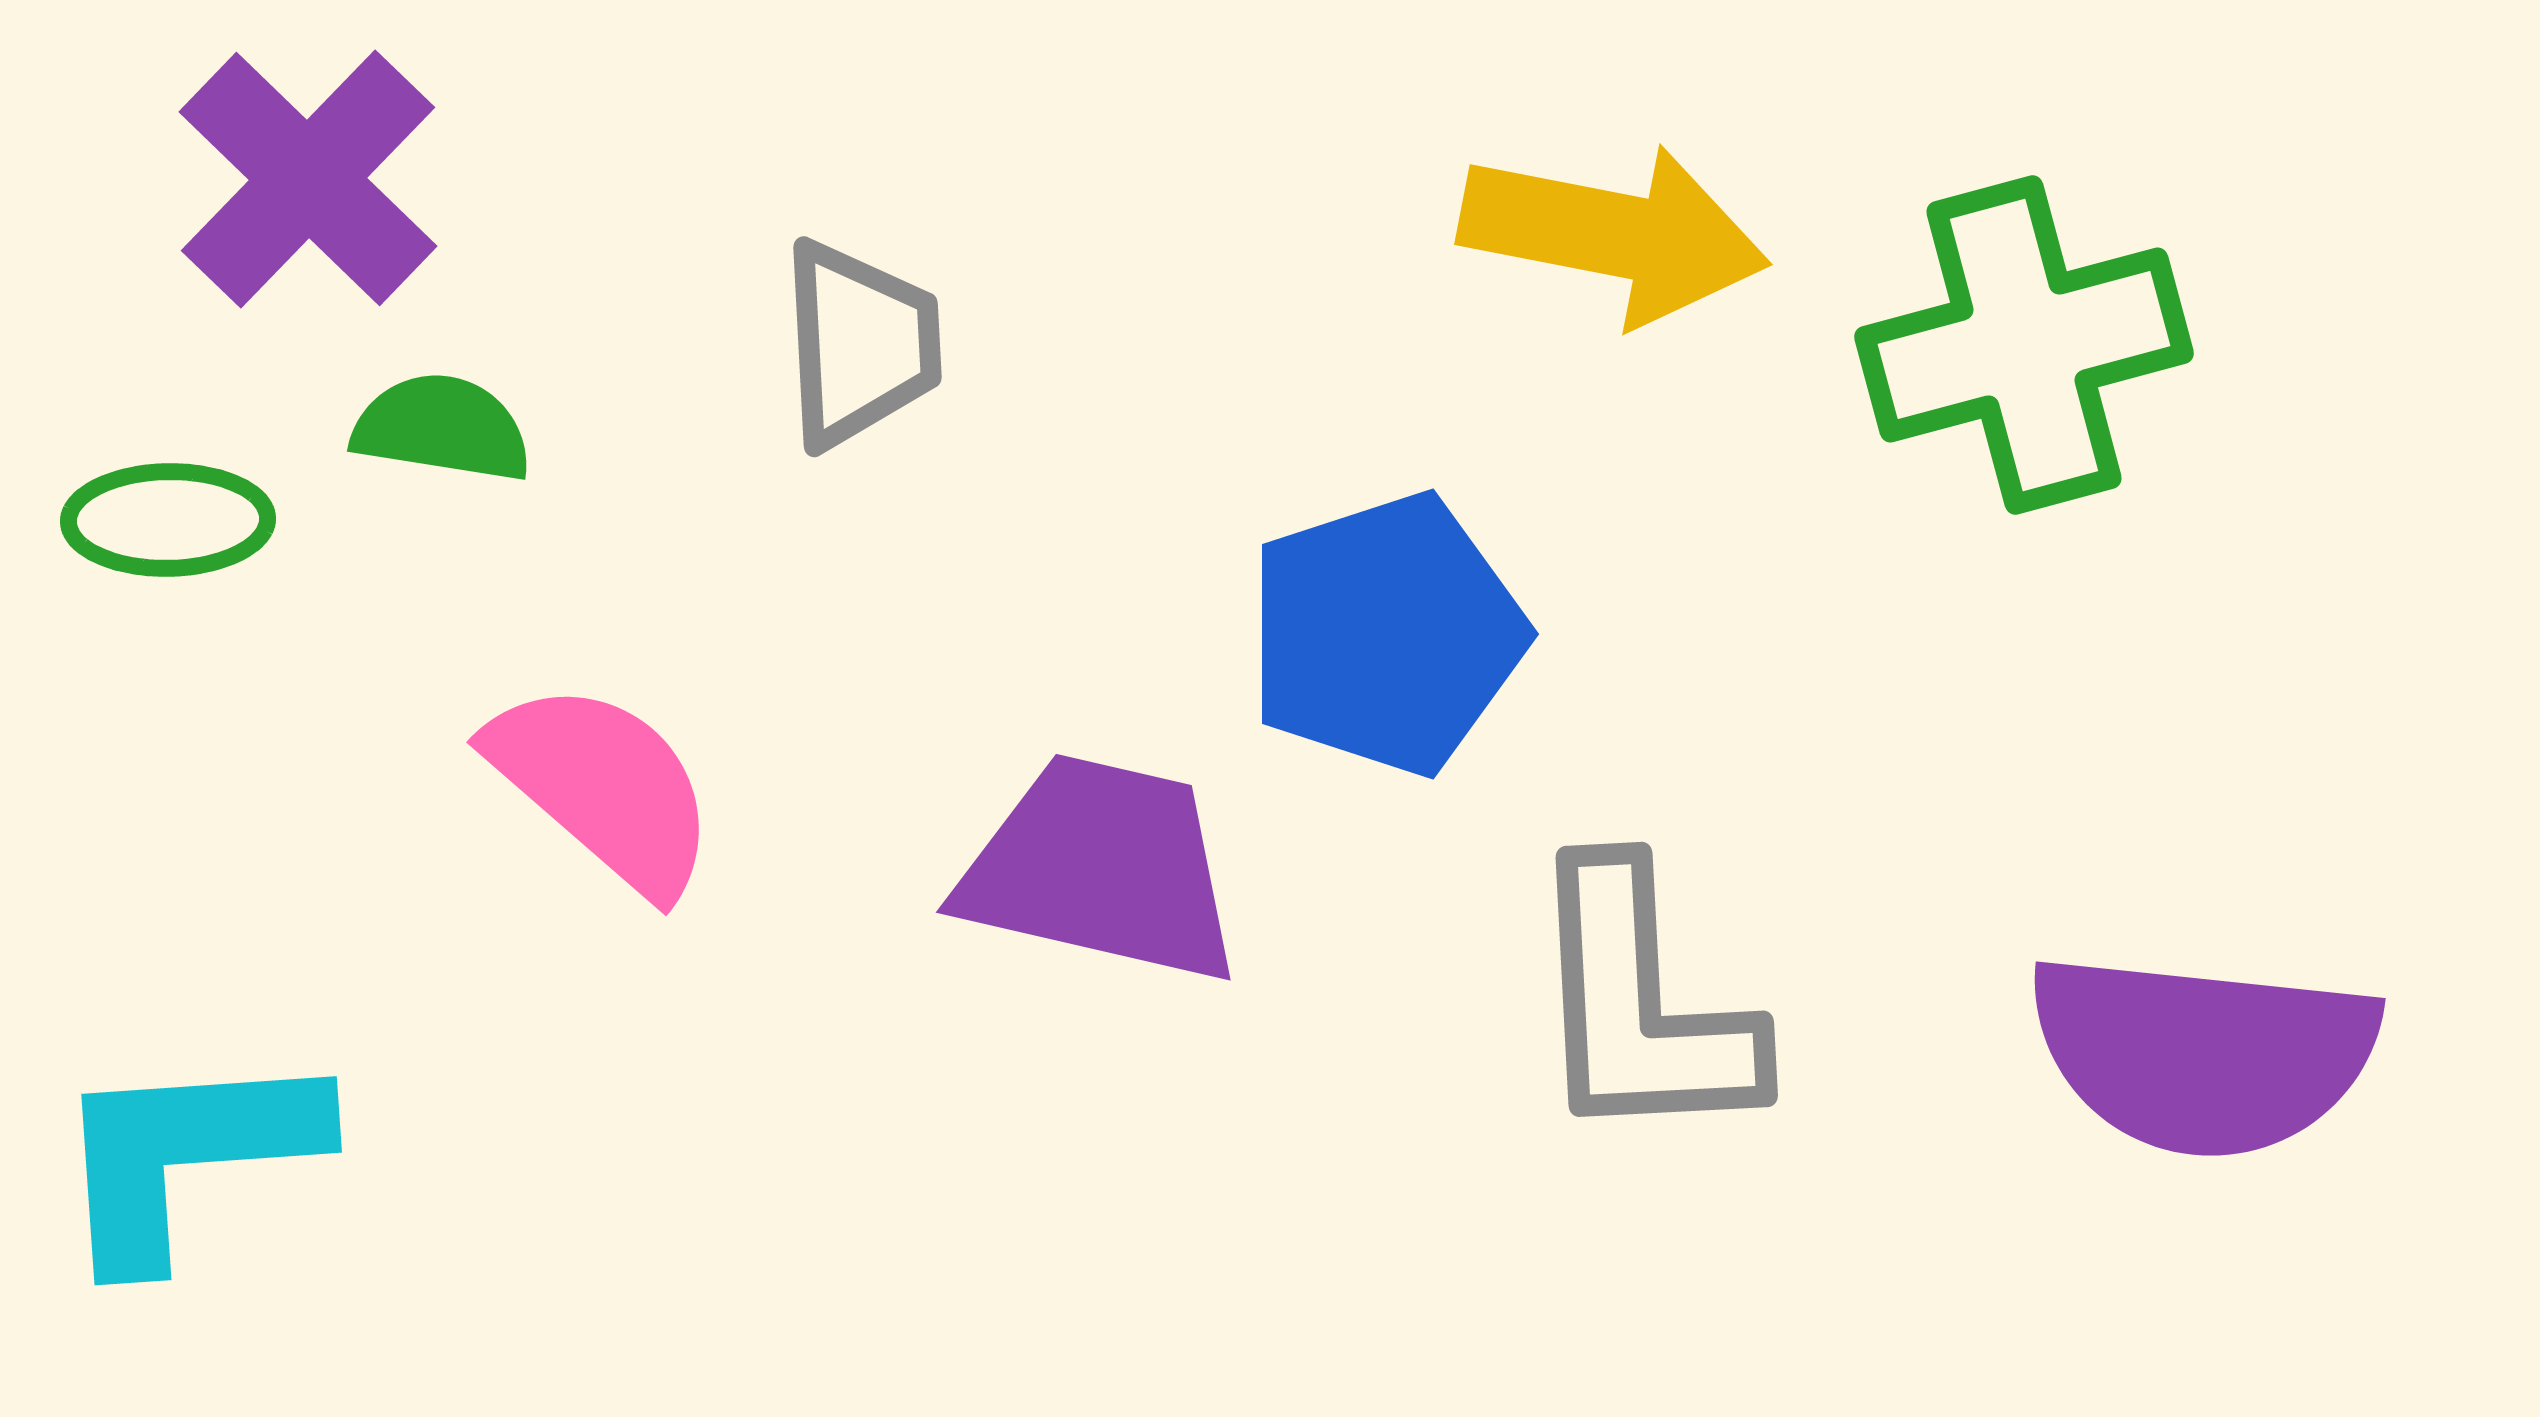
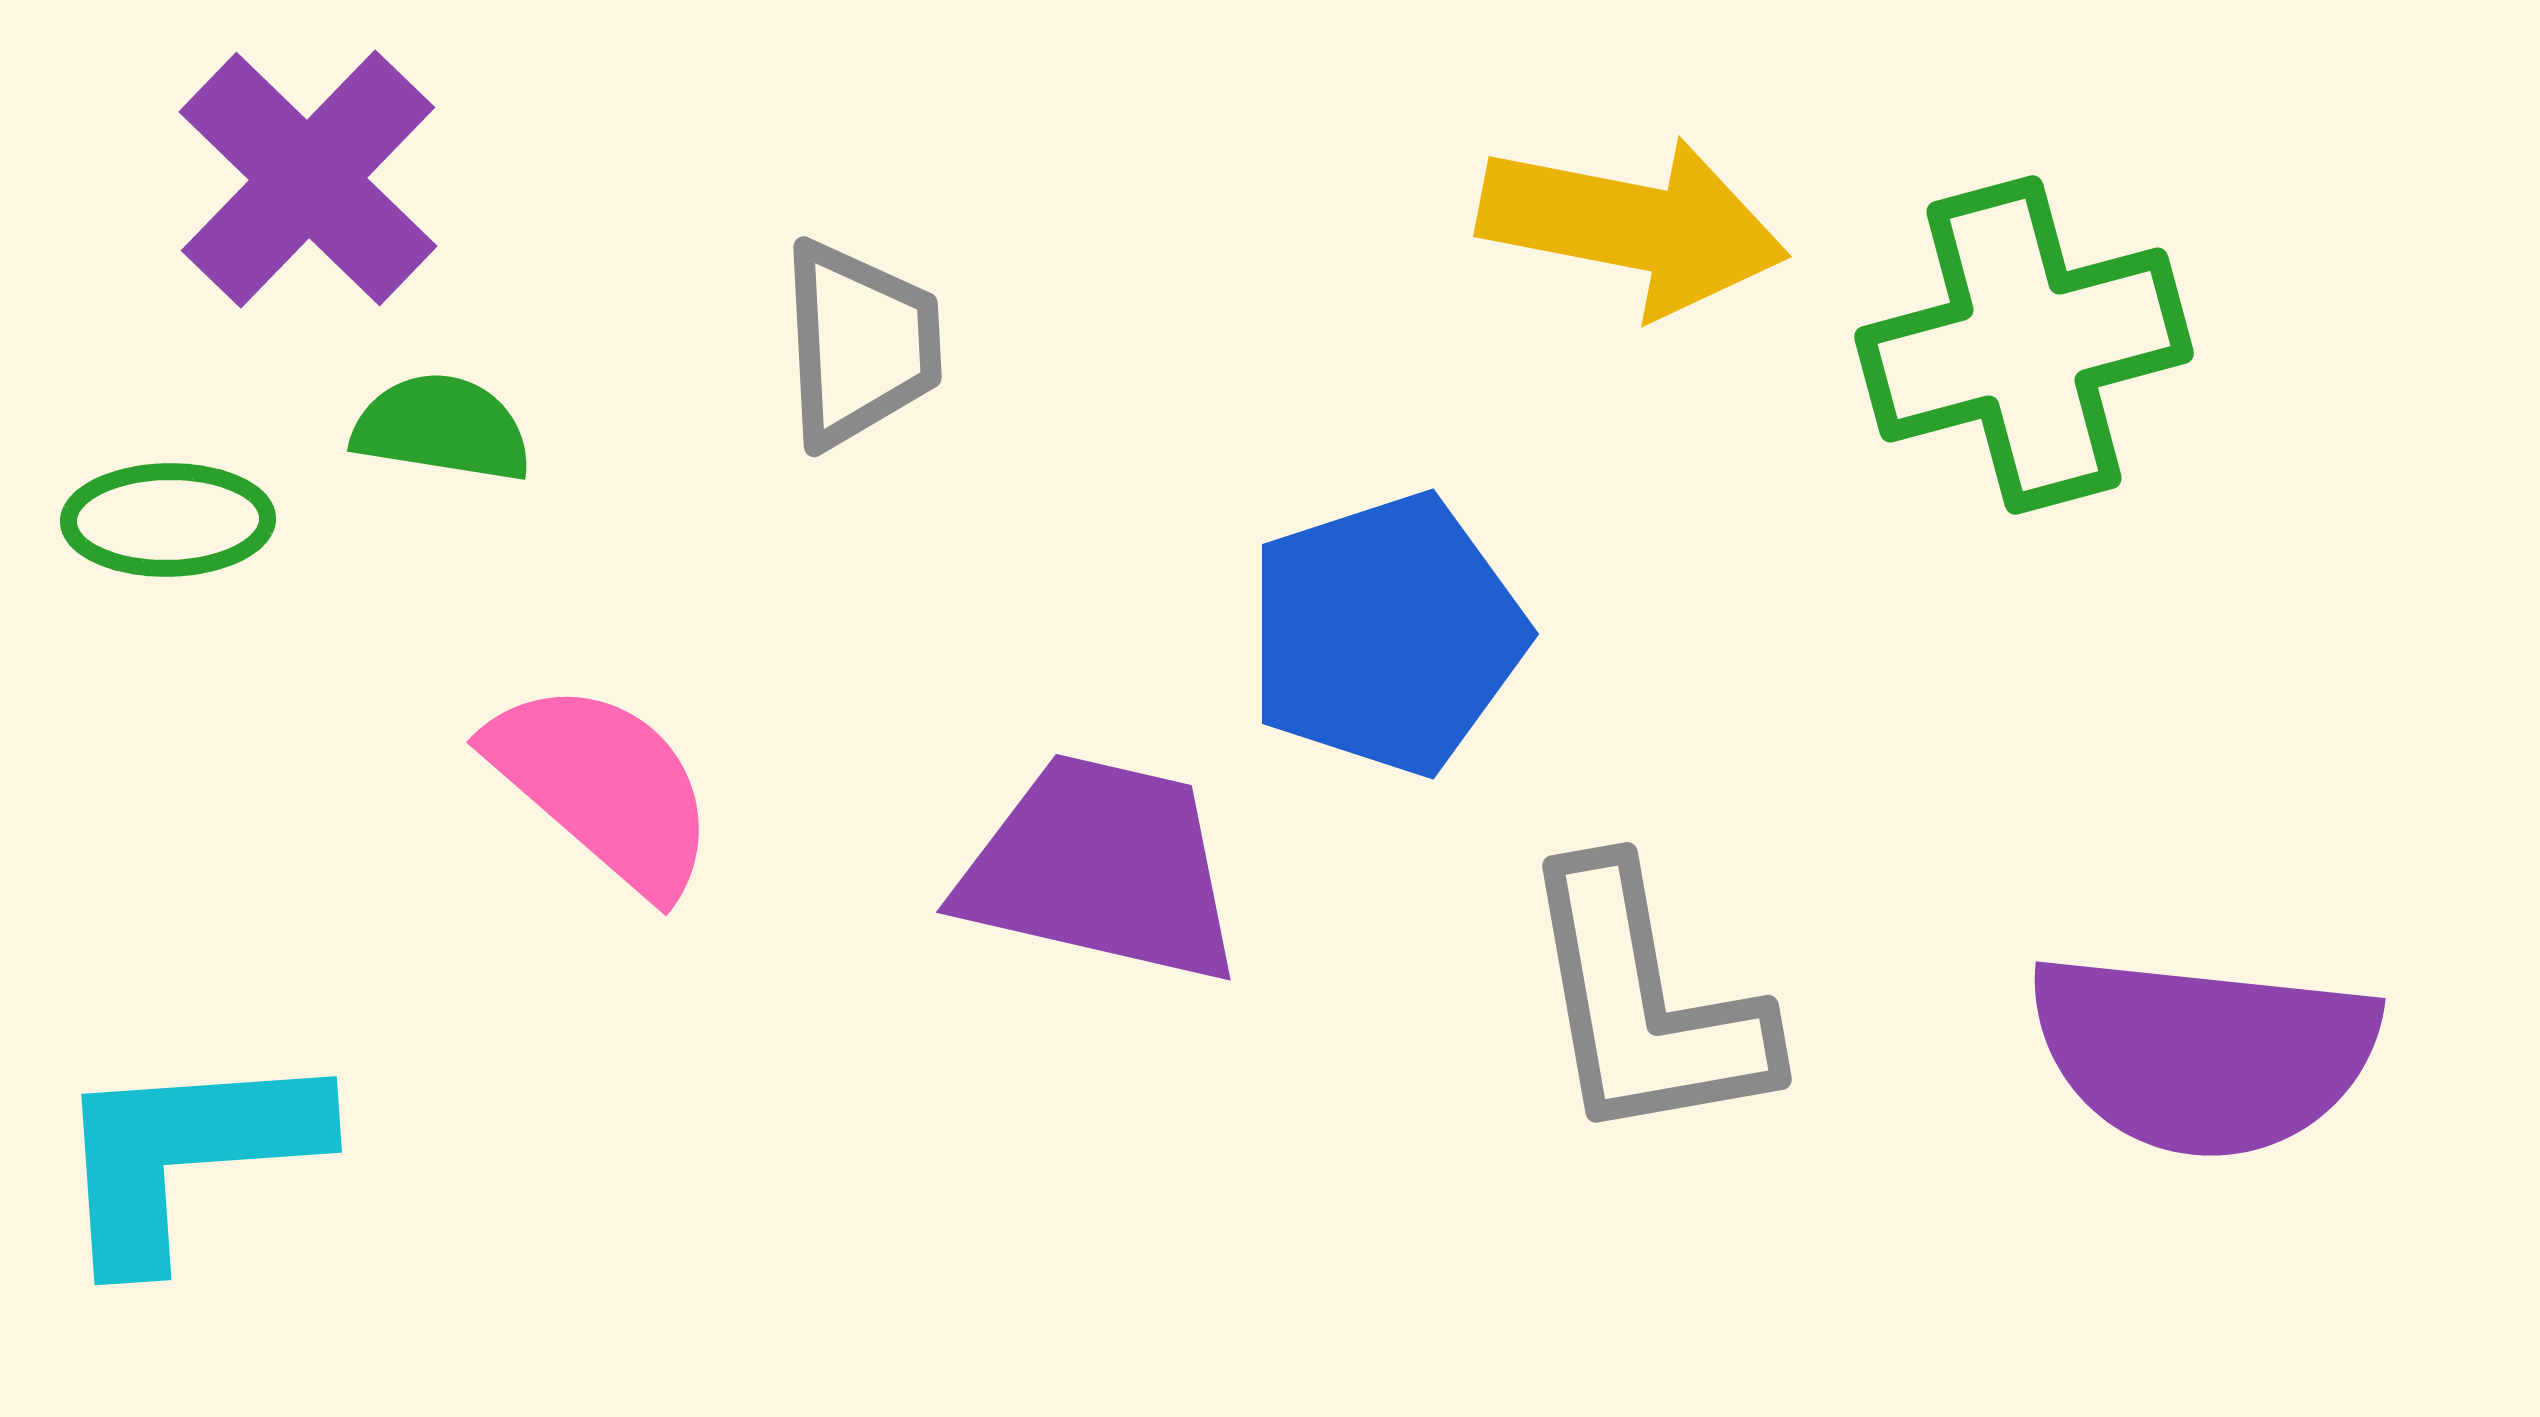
yellow arrow: moved 19 px right, 8 px up
gray L-shape: moved 4 px right, 1 px up; rotated 7 degrees counterclockwise
